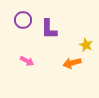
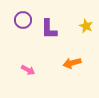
yellow star: moved 19 px up
pink arrow: moved 1 px right, 9 px down
